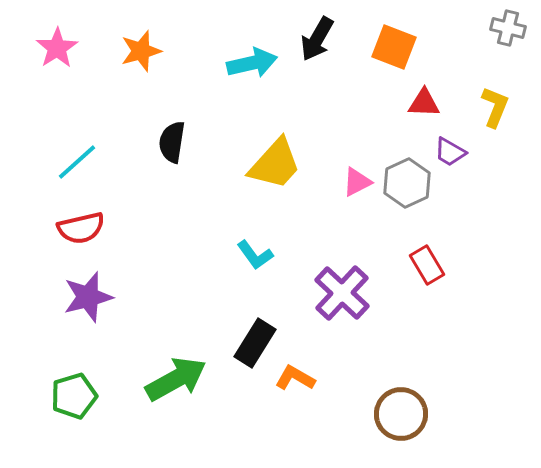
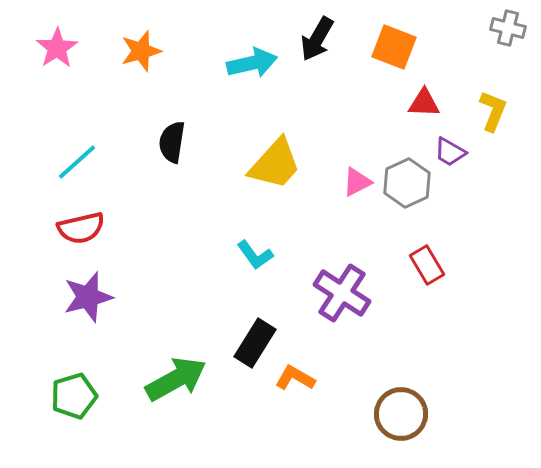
yellow L-shape: moved 2 px left, 4 px down
purple cross: rotated 10 degrees counterclockwise
